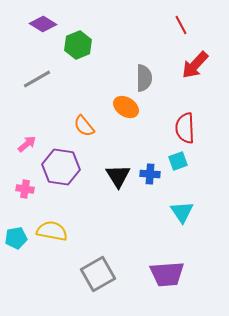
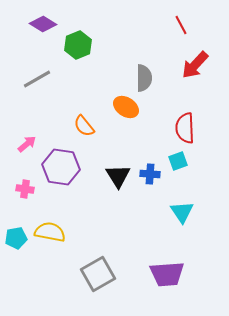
yellow semicircle: moved 2 px left, 1 px down
